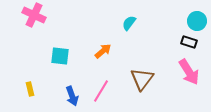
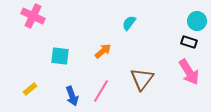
pink cross: moved 1 px left, 1 px down
yellow rectangle: rotated 64 degrees clockwise
